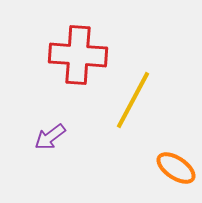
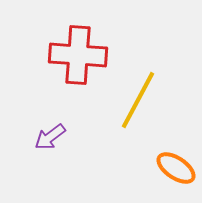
yellow line: moved 5 px right
